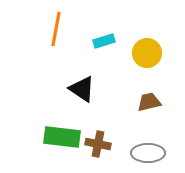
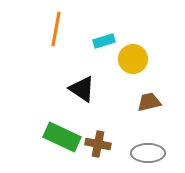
yellow circle: moved 14 px left, 6 px down
green rectangle: rotated 18 degrees clockwise
